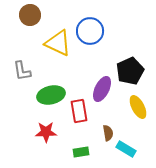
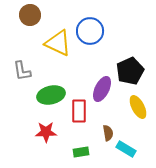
red rectangle: rotated 10 degrees clockwise
